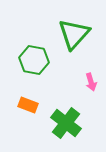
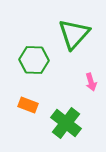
green hexagon: rotated 8 degrees counterclockwise
